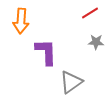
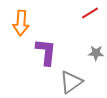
orange arrow: moved 2 px down
gray star: moved 11 px down
purple L-shape: rotated 8 degrees clockwise
